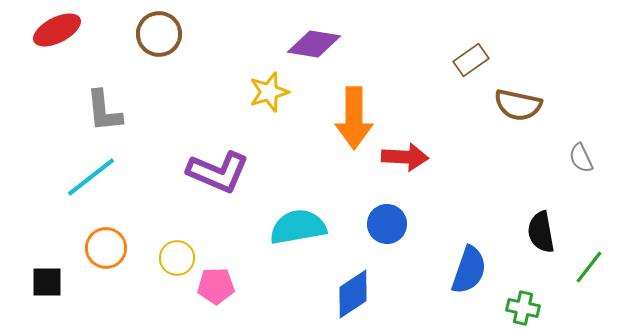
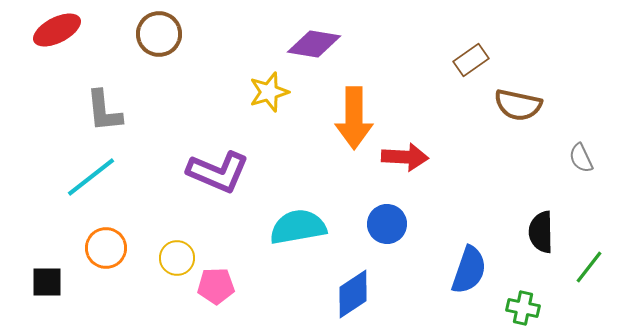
black semicircle: rotated 9 degrees clockwise
